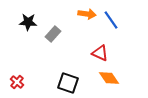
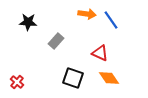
gray rectangle: moved 3 px right, 7 px down
black square: moved 5 px right, 5 px up
